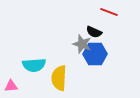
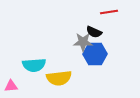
red line: rotated 30 degrees counterclockwise
gray star: moved 1 px right, 2 px up; rotated 18 degrees counterclockwise
yellow semicircle: rotated 100 degrees counterclockwise
